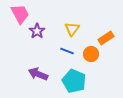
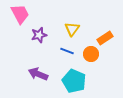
purple star: moved 2 px right, 4 px down; rotated 21 degrees clockwise
orange rectangle: moved 1 px left
